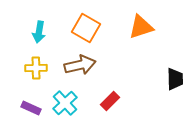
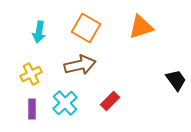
yellow cross: moved 5 px left, 6 px down; rotated 25 degrees counterclockwise
black trapezoid: moved 1 px right, 1 px down; rotated 35 degrees counterclockwise
purple rectangle: moved 1 px right, 1 px down; rotated 66 degrees clockwise
